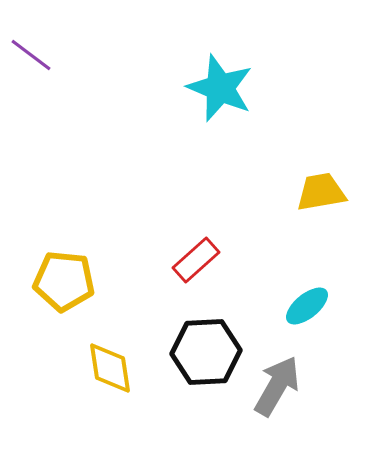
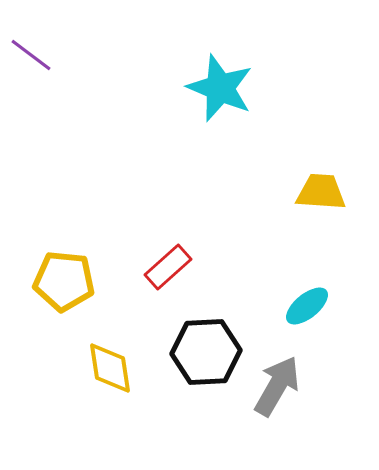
yellow trapezoid: rotated 14 degrees clockwise
red rectangle: moved 28 px left, 7 px down
